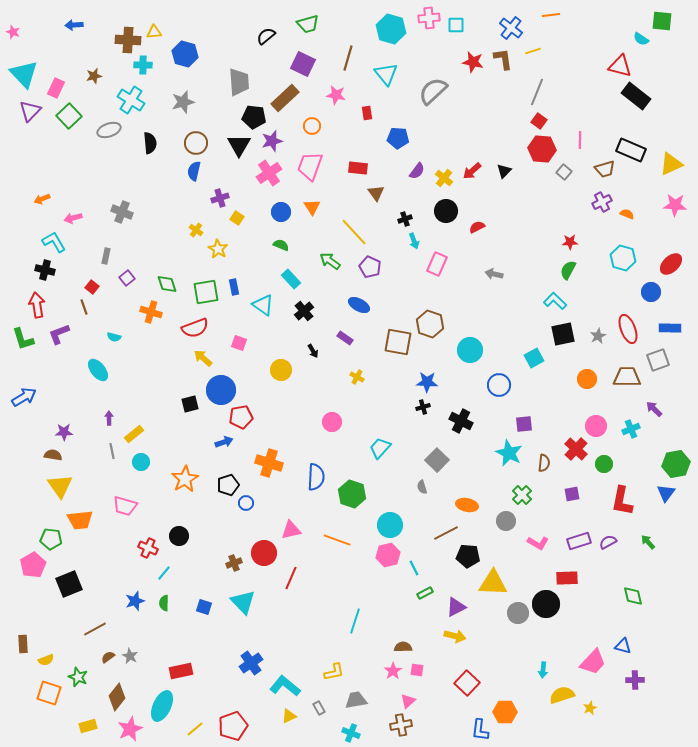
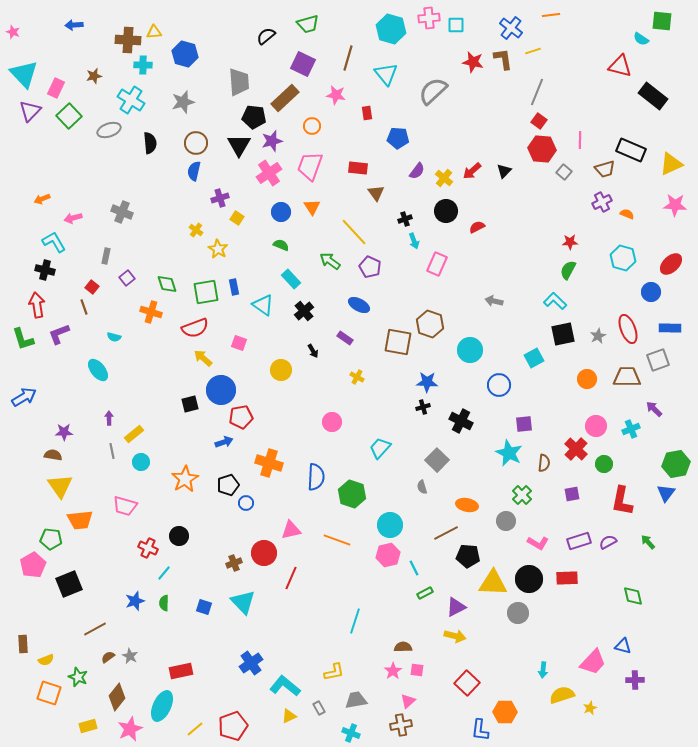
black rectangle at (636, 96): moved 17 px right
gray arrow at (494, 274): moved 27 px down
black circle at (546, 604): moved 17 px left, 25 px up
